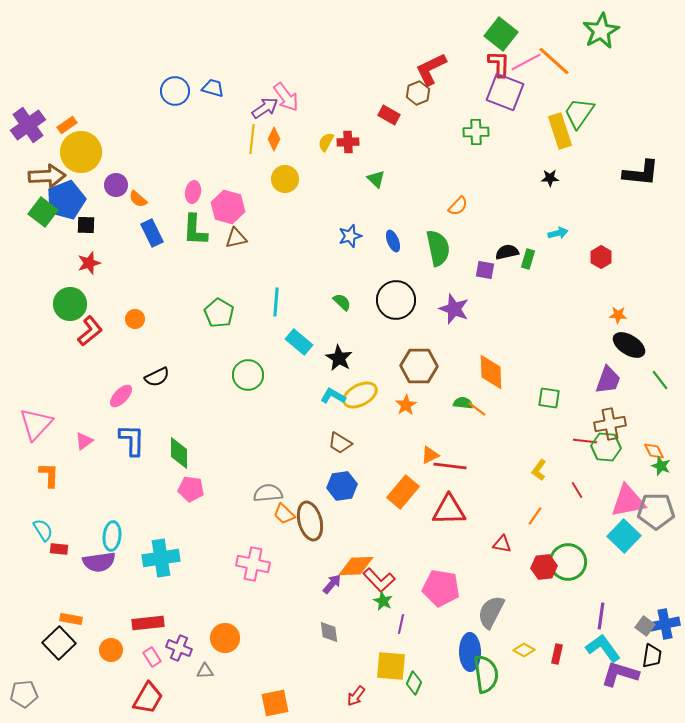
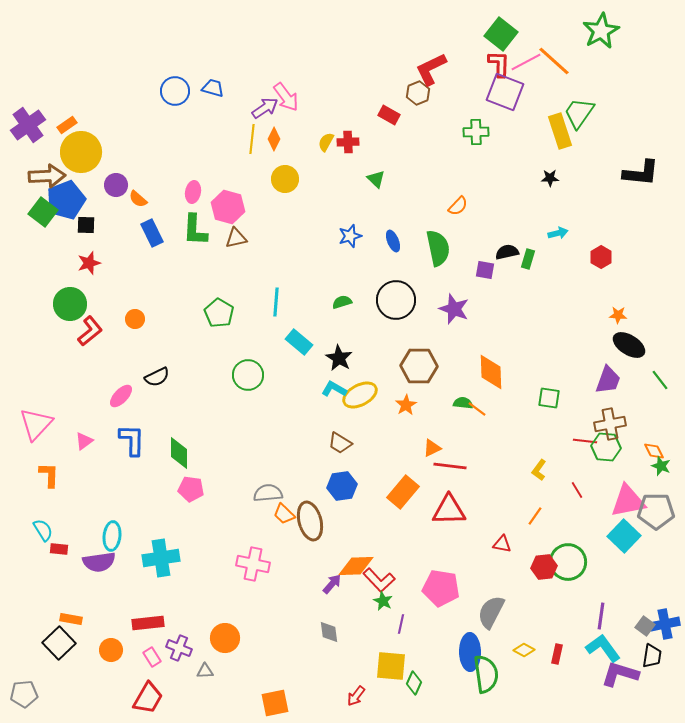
green semicircle at (342, 302): rotated 60 degrees counterclockwise
cyan L-shape at (333, 396): moved 1 px right, 7 px up
orange triangle at (430, 455): moved 2 px right, 7 px up
